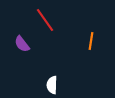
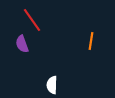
red line: moved 13 px left
purple semicircle: rotated 18 degrees clockwise
